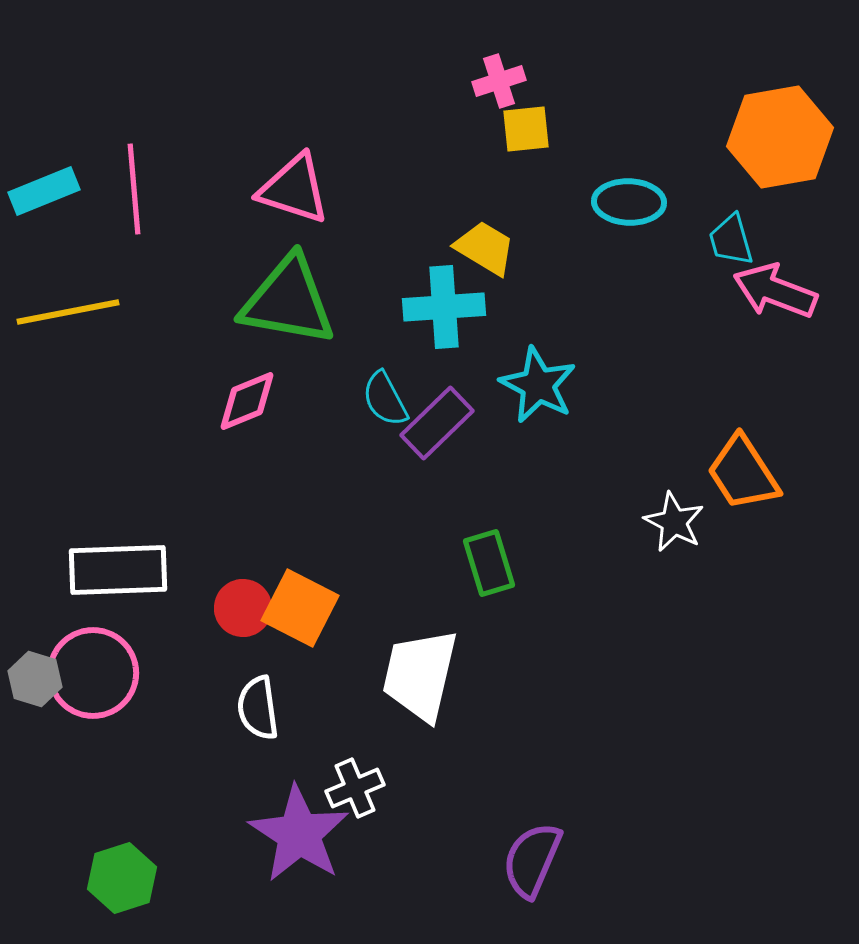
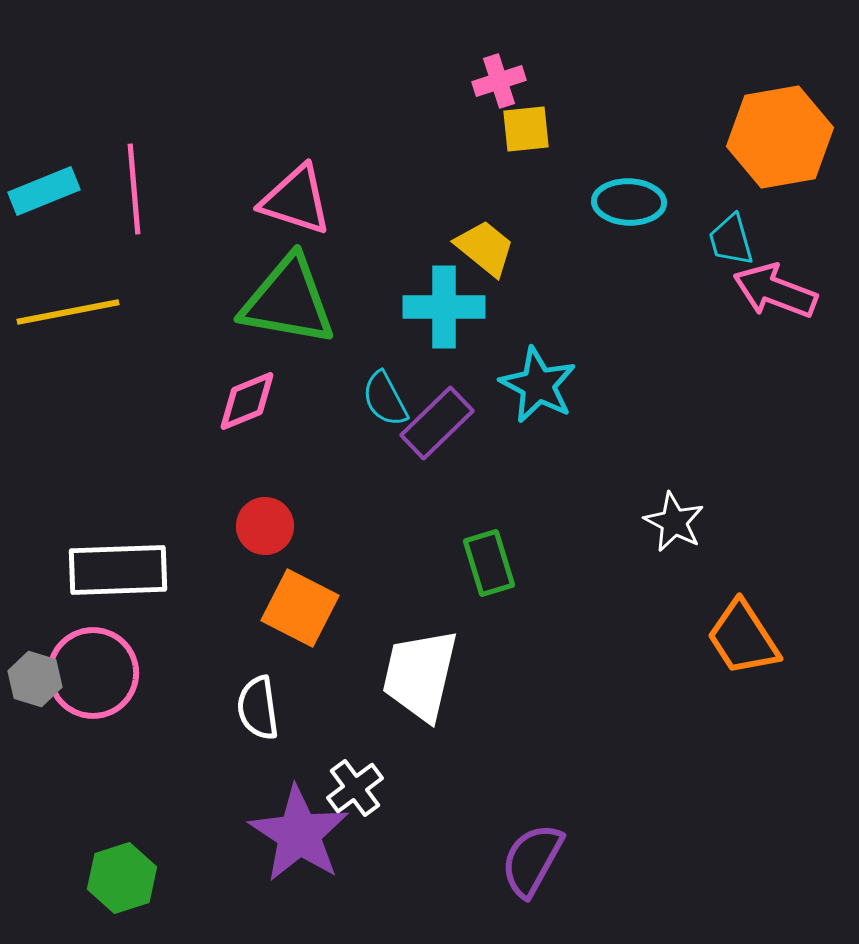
pink triangle: moved 2 px right, 11 px down
yellow trapezoid: rotated 8 degrees clockwise
cyan cross: rotated 4 degrees clockwise
orange trapezoid: moved 165 px down
red circle: moved 22 px right, 82 px up
white cross: rotated 14 degrees counterclockwise
purple semicircle: rotated 6 degrees clockwise
